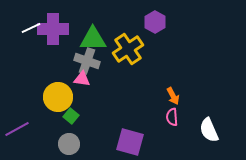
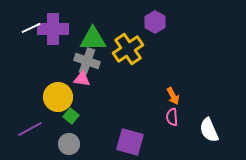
purple line: moved 13 px right
